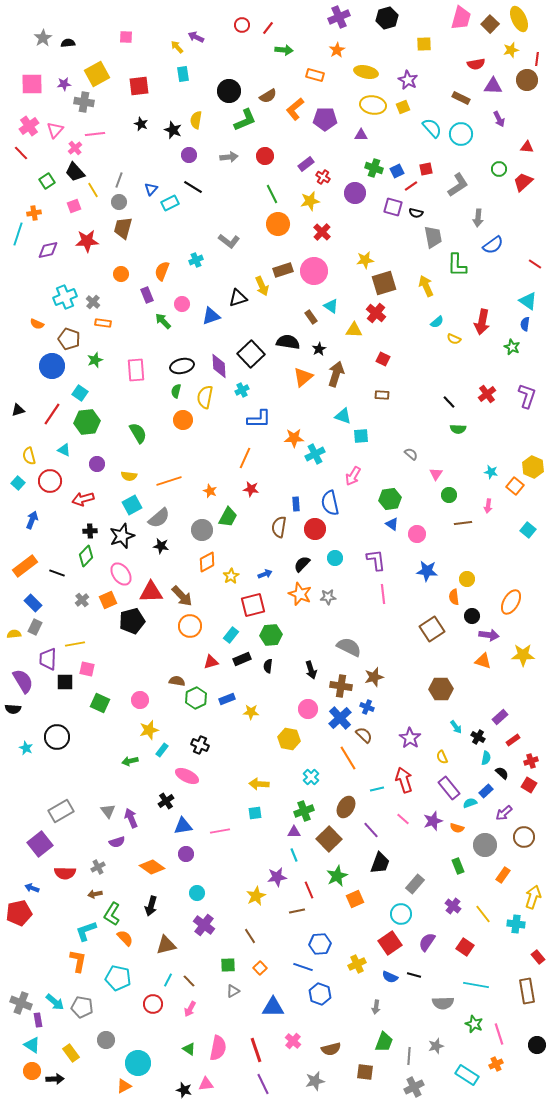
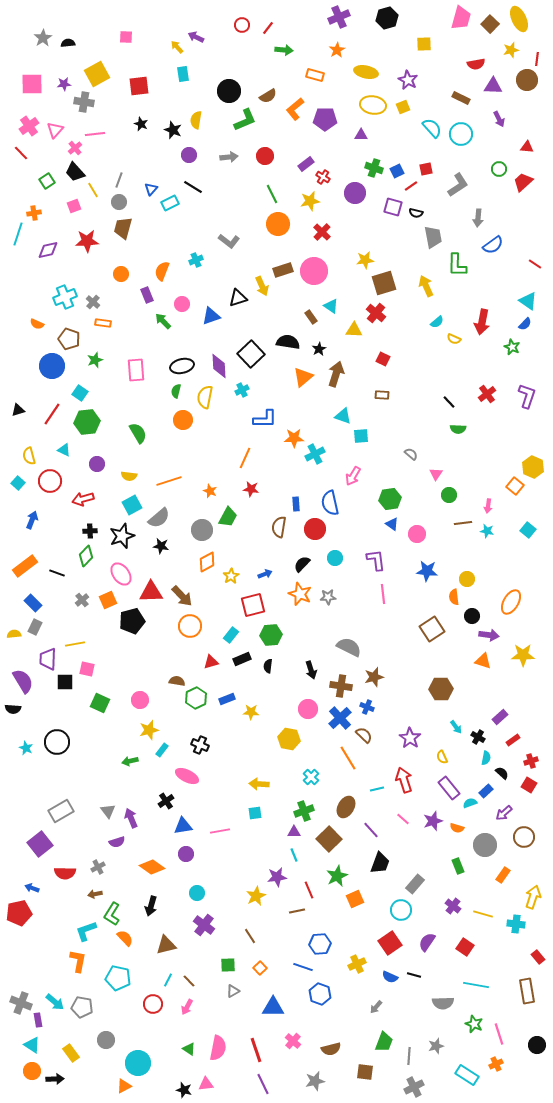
blue semicircle at (525, 324): rotated 144 degrees counterclockwise
blue L-shape at (259, 419): moved 6 px right
cyan star at (491, 472): moved 4 px left, 59 px down
black circle at (57, 737): moved 5 px down
cyan circle at (401, 914): moved 4 px up
yellow line at (483, 914): rotated 36 degrees counterclockwise
gray arrow at (376, 1007): rotated 32 degrees clockwise
pink arrow at (190, 1009): moved 3 px left, 2 px up
